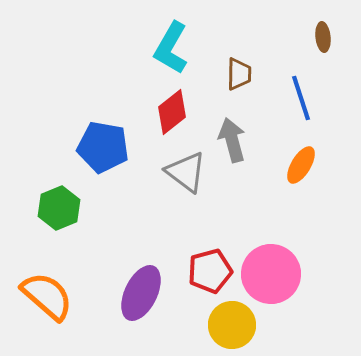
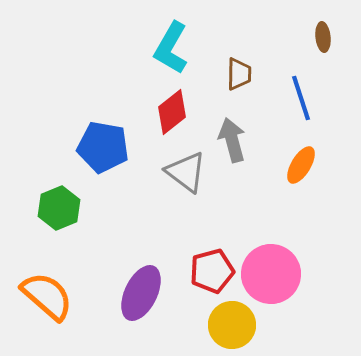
red pentagon: moved 2 px right
